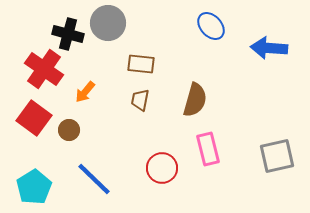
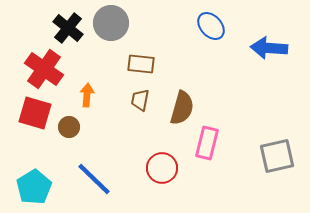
gray circle: moved 3 px right
black cross: moved 6 px up; rotated 24 degrees clockwise
orange arrow: moved 2 px right, 3 px down; rotated 145 degrees clockwise
brown semicircle: moved 13 px left, 8 px down
red square: moved 1 px right, 5 px up; rotated 20 degrees counterclockwise
brown circle: moved 3 px up
pink rectangle: moved 1 px left, 6 px up; rotated 28 degrees clockwise
